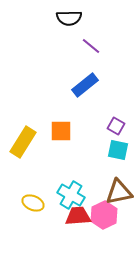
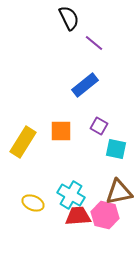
black semicircle: rotated 115 degrees counterclockwise
purple line: moved 3 px right, 3 px up
purple square: moved 17 px left
cyan square: moved 2 px left, 1 px up
pink hexagon: moved 1 px right; rotated 20 degrees counterclockwise
